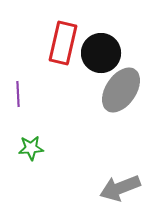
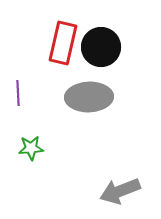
black circle: moved 6 px up
gray ellipse: moved 32 px left, 7 px down; rotated 54 degrees clockwise
purple line: moved 1 px up
gray arrow: moved 3 px down
